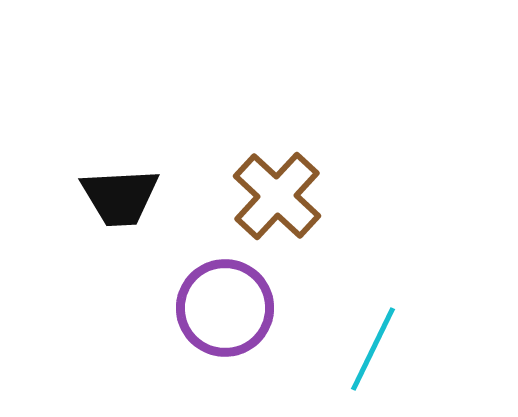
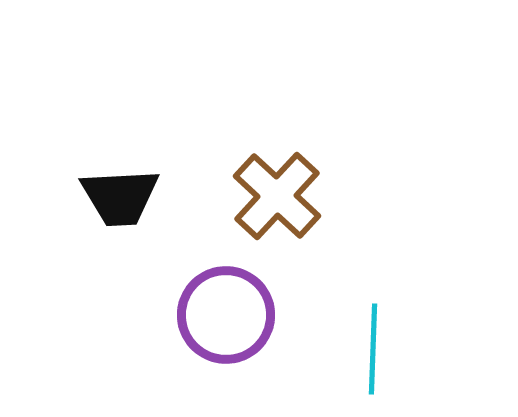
purple circle: moved 1 px right, 7 px down
cyan line: rotated 24 degrees counterclockwise
